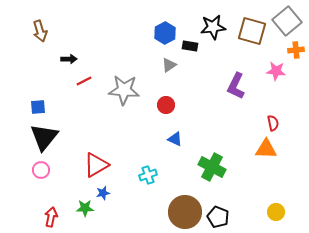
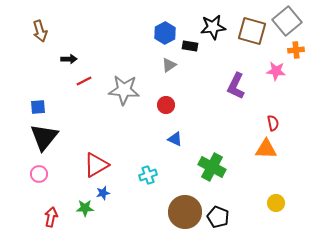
pink circle: moved 2 px left, 4 px down
yellow circle: moved 9 px up
